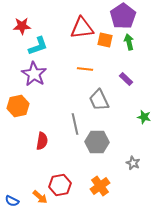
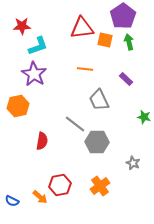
gray line: rotated 40 degrees counterclockwise
